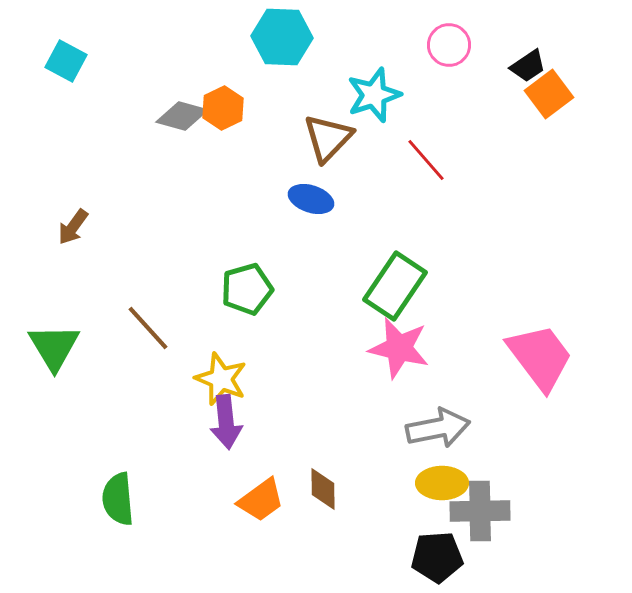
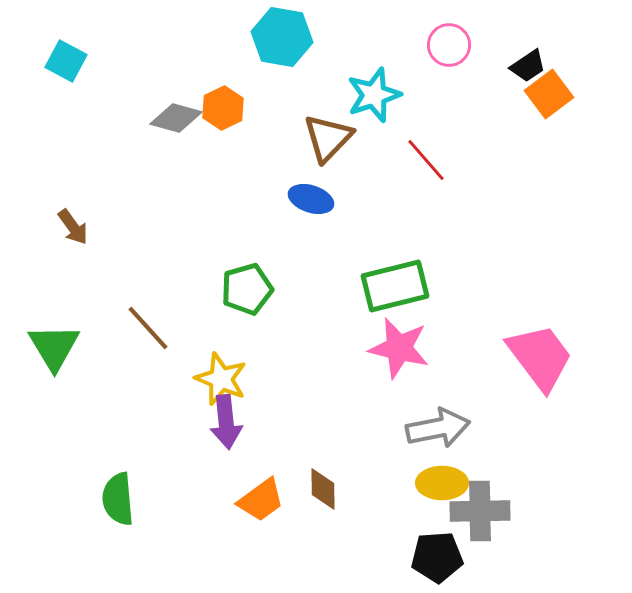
cyan hexagon: rotated 8 degrees clockwise
gray diamond: moved 6 px left, 2 px down
brown arrow: rotated 72 degrees counterclockwise
green rectangle: rotated 42 degrees clockwise
